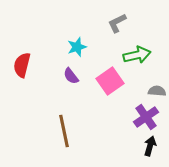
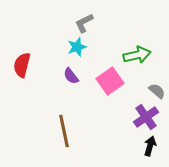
gray L-shape: moved 33 px left
gray semicircle: rotated 36 degrees clockwise
